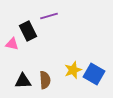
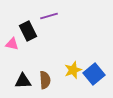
blue square: rotated 20 degrees clockwise
